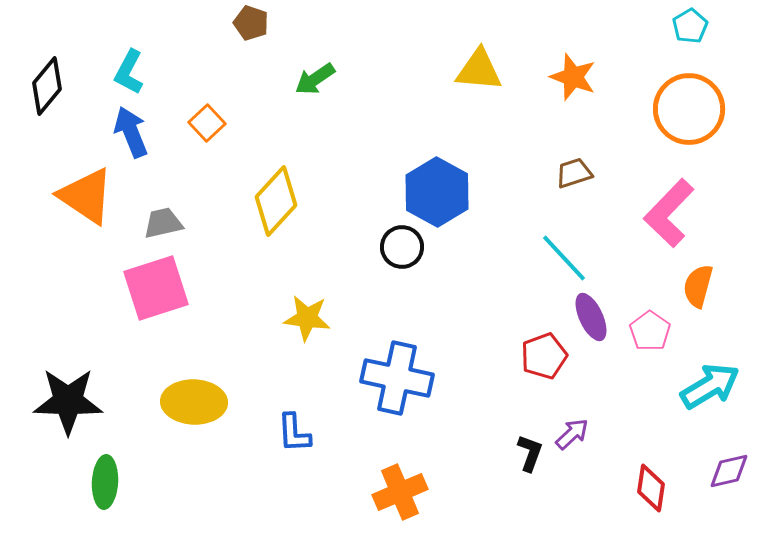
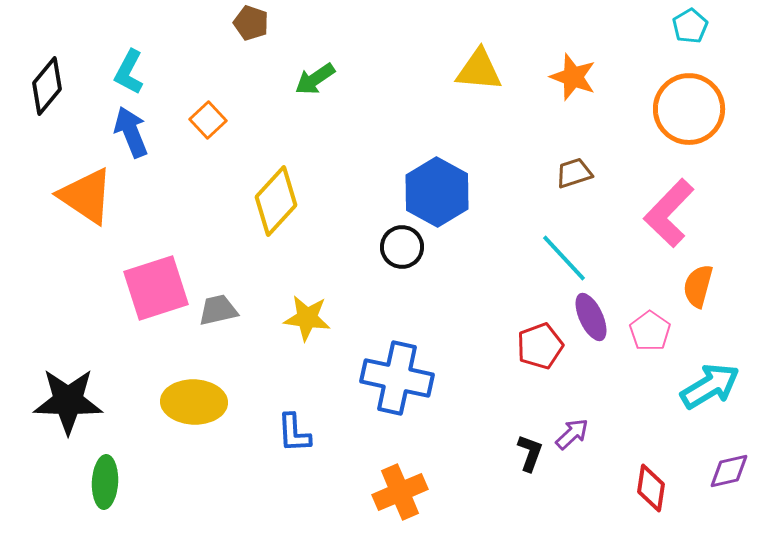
orange square: moved 1 px right, 3 px up
gray trapezoid: moved 55 px right, 87 px down
red pentagon: moved 4 px left, 10 px up
